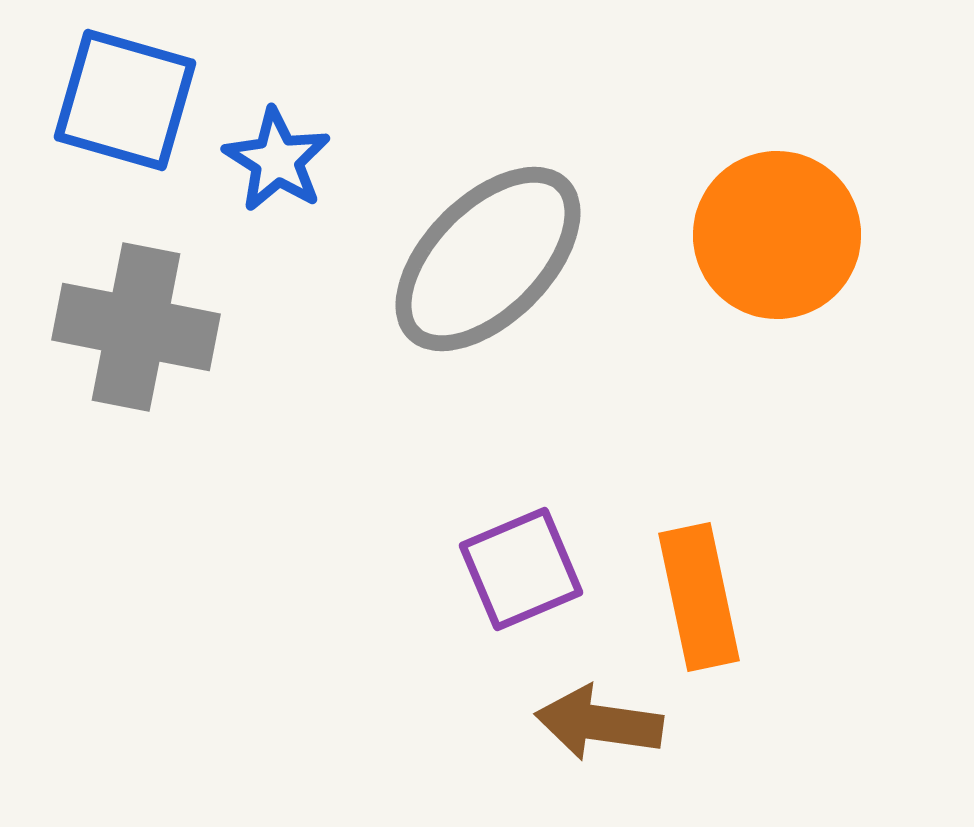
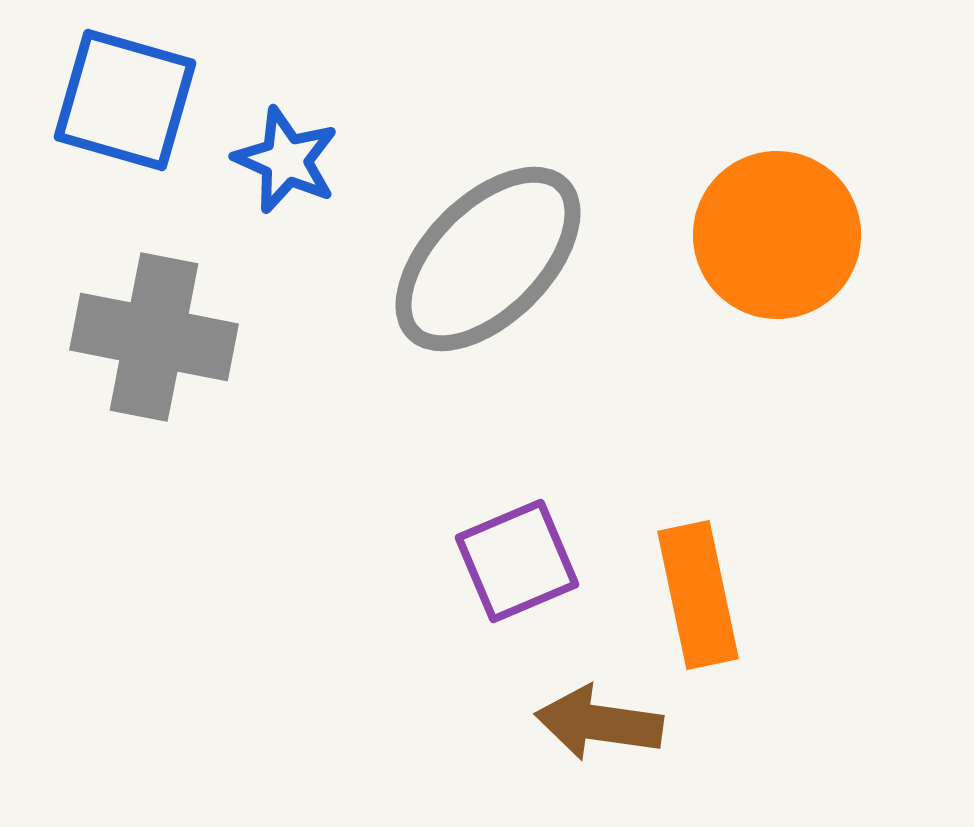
blue star: moved 9 px right; rotated 8 degrees counterclockwise
gray cross: moved 18 px right, 10 px down
purple square: moved 4 px left, 8 px up
orange rectangle: moved 1 px left, 2 px up
